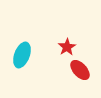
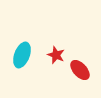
red star: moved 11 px left, 8 px down; rotated 18 degrees counterclockwise
